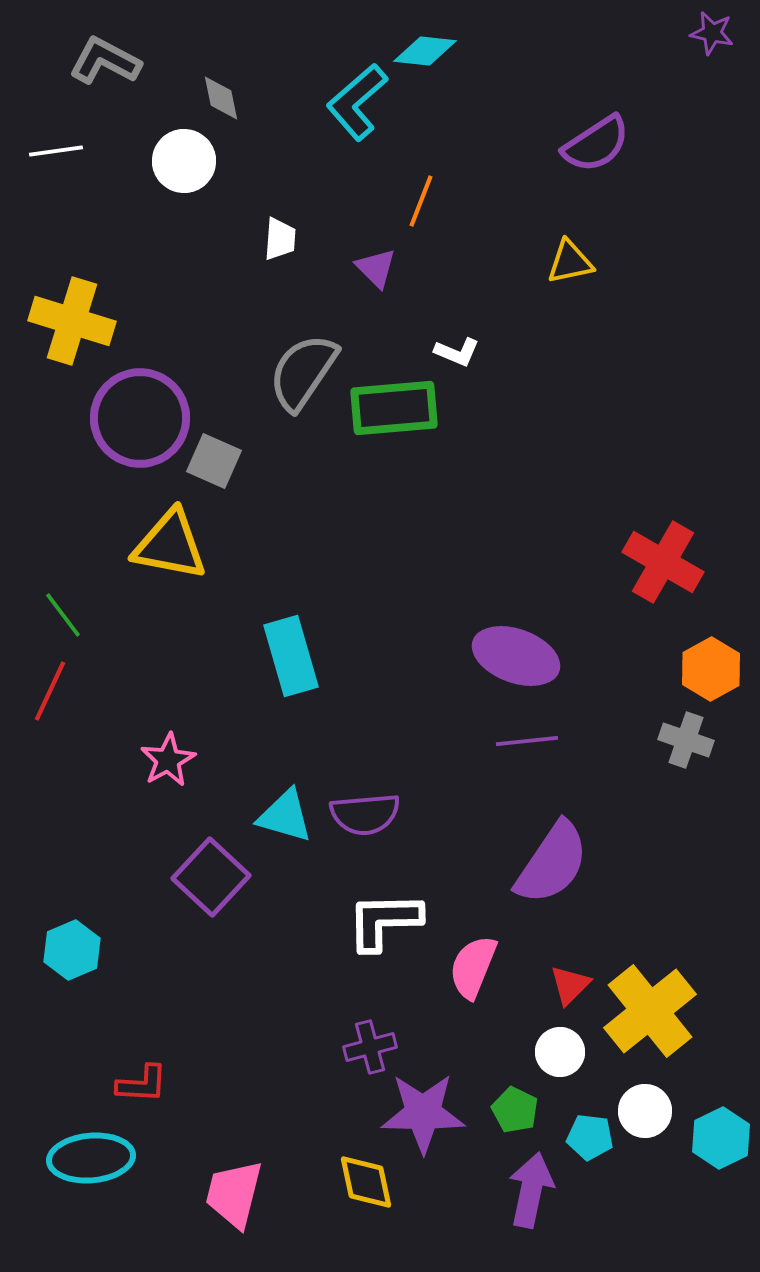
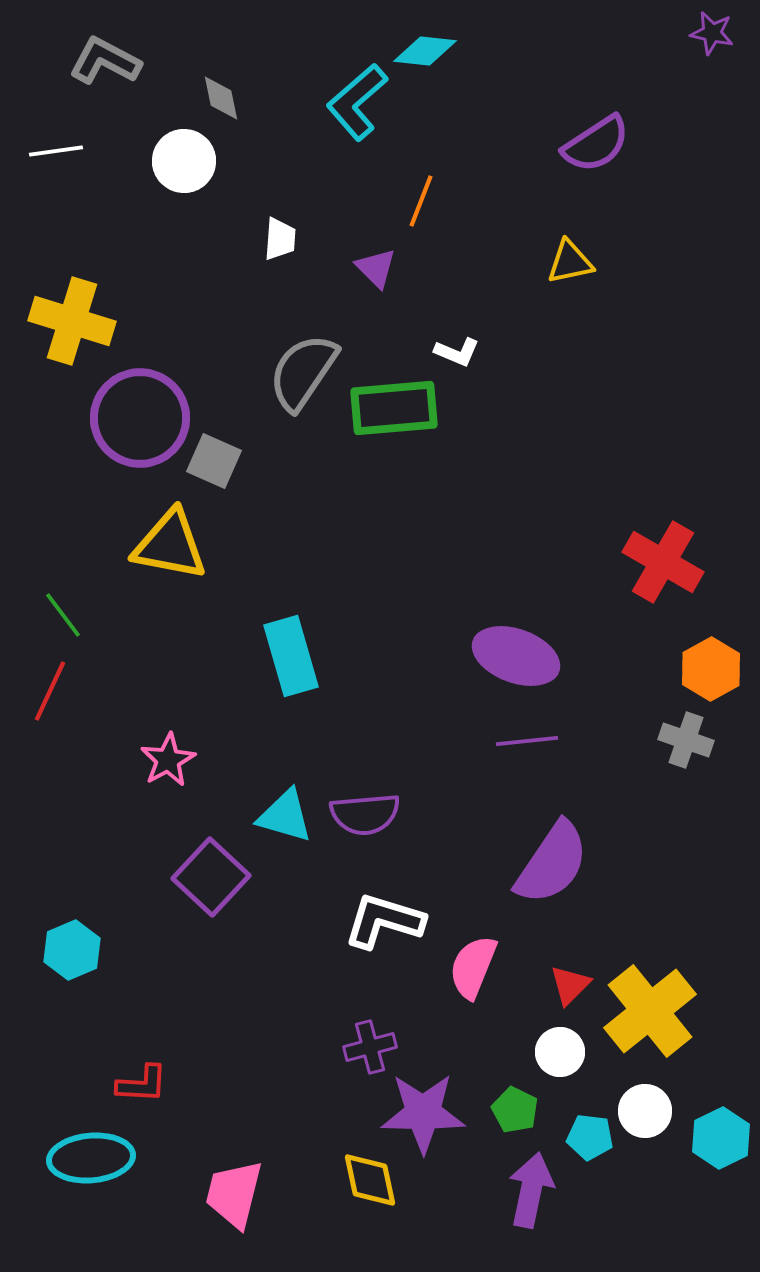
white L-shape at (384, 921): rotated 18 degrees clockwise
yellow diamond at (366, 1182): moved 4 px right, 2 px up
